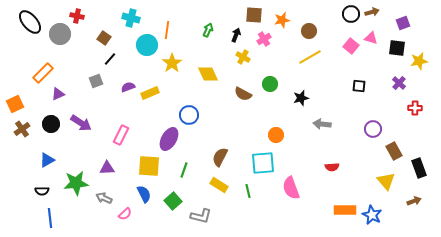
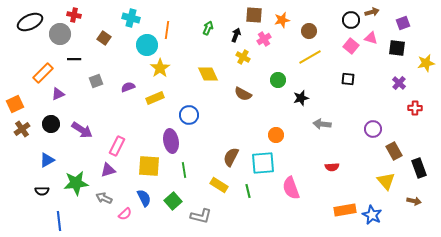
black circle at (351, 14): moved 6 px down
red cross at (77, 16): moved 3 px left, 1 px up
black ellipse at (30, 22): rotated 75 degrees counterclockwise
green arrow at (208, 30): moved 2 px up
black line at (110, 59): moved 36 px left; rotated 48 degrees clockwise
yellow star at (419, 61): moved 7 px right, 2 px down
yellow star at (172, 63): moved 12 px left, 5 px down
green circle at (270, 84): moved 8 px right, 4 px up
black square at (359, 86): moved 11 px left, 7 px up
yellow rectangle at (150, 93): moved 5 px right, 5 px down
purple arrow at (81, 123): moved 1 px right, 7 px down
pink rectangle at (121, 135): moved 4 px left, 11 px down
purple ellipse at (169, 139): moved 2 px right, 2 px down; rotated 40 degrees counterclockwise
brown semicircle at (220, 157): moved 11 px right
purple triangle at (107, 168): moved 1 px right, 2 px down; rotated 14 degrees counterclockwise
green line at (184, 170): rotated 28 degrees counterclockwise
blue semicircle at (144, 194): moved 4 px down
brown arrow at (414, 201): rotated 32 degrees clockwise
orange rectangle at (345, 210): rotated 10 degrees counterclockwise
blue line at (50, 218): moved 9 px right, 3 px down
